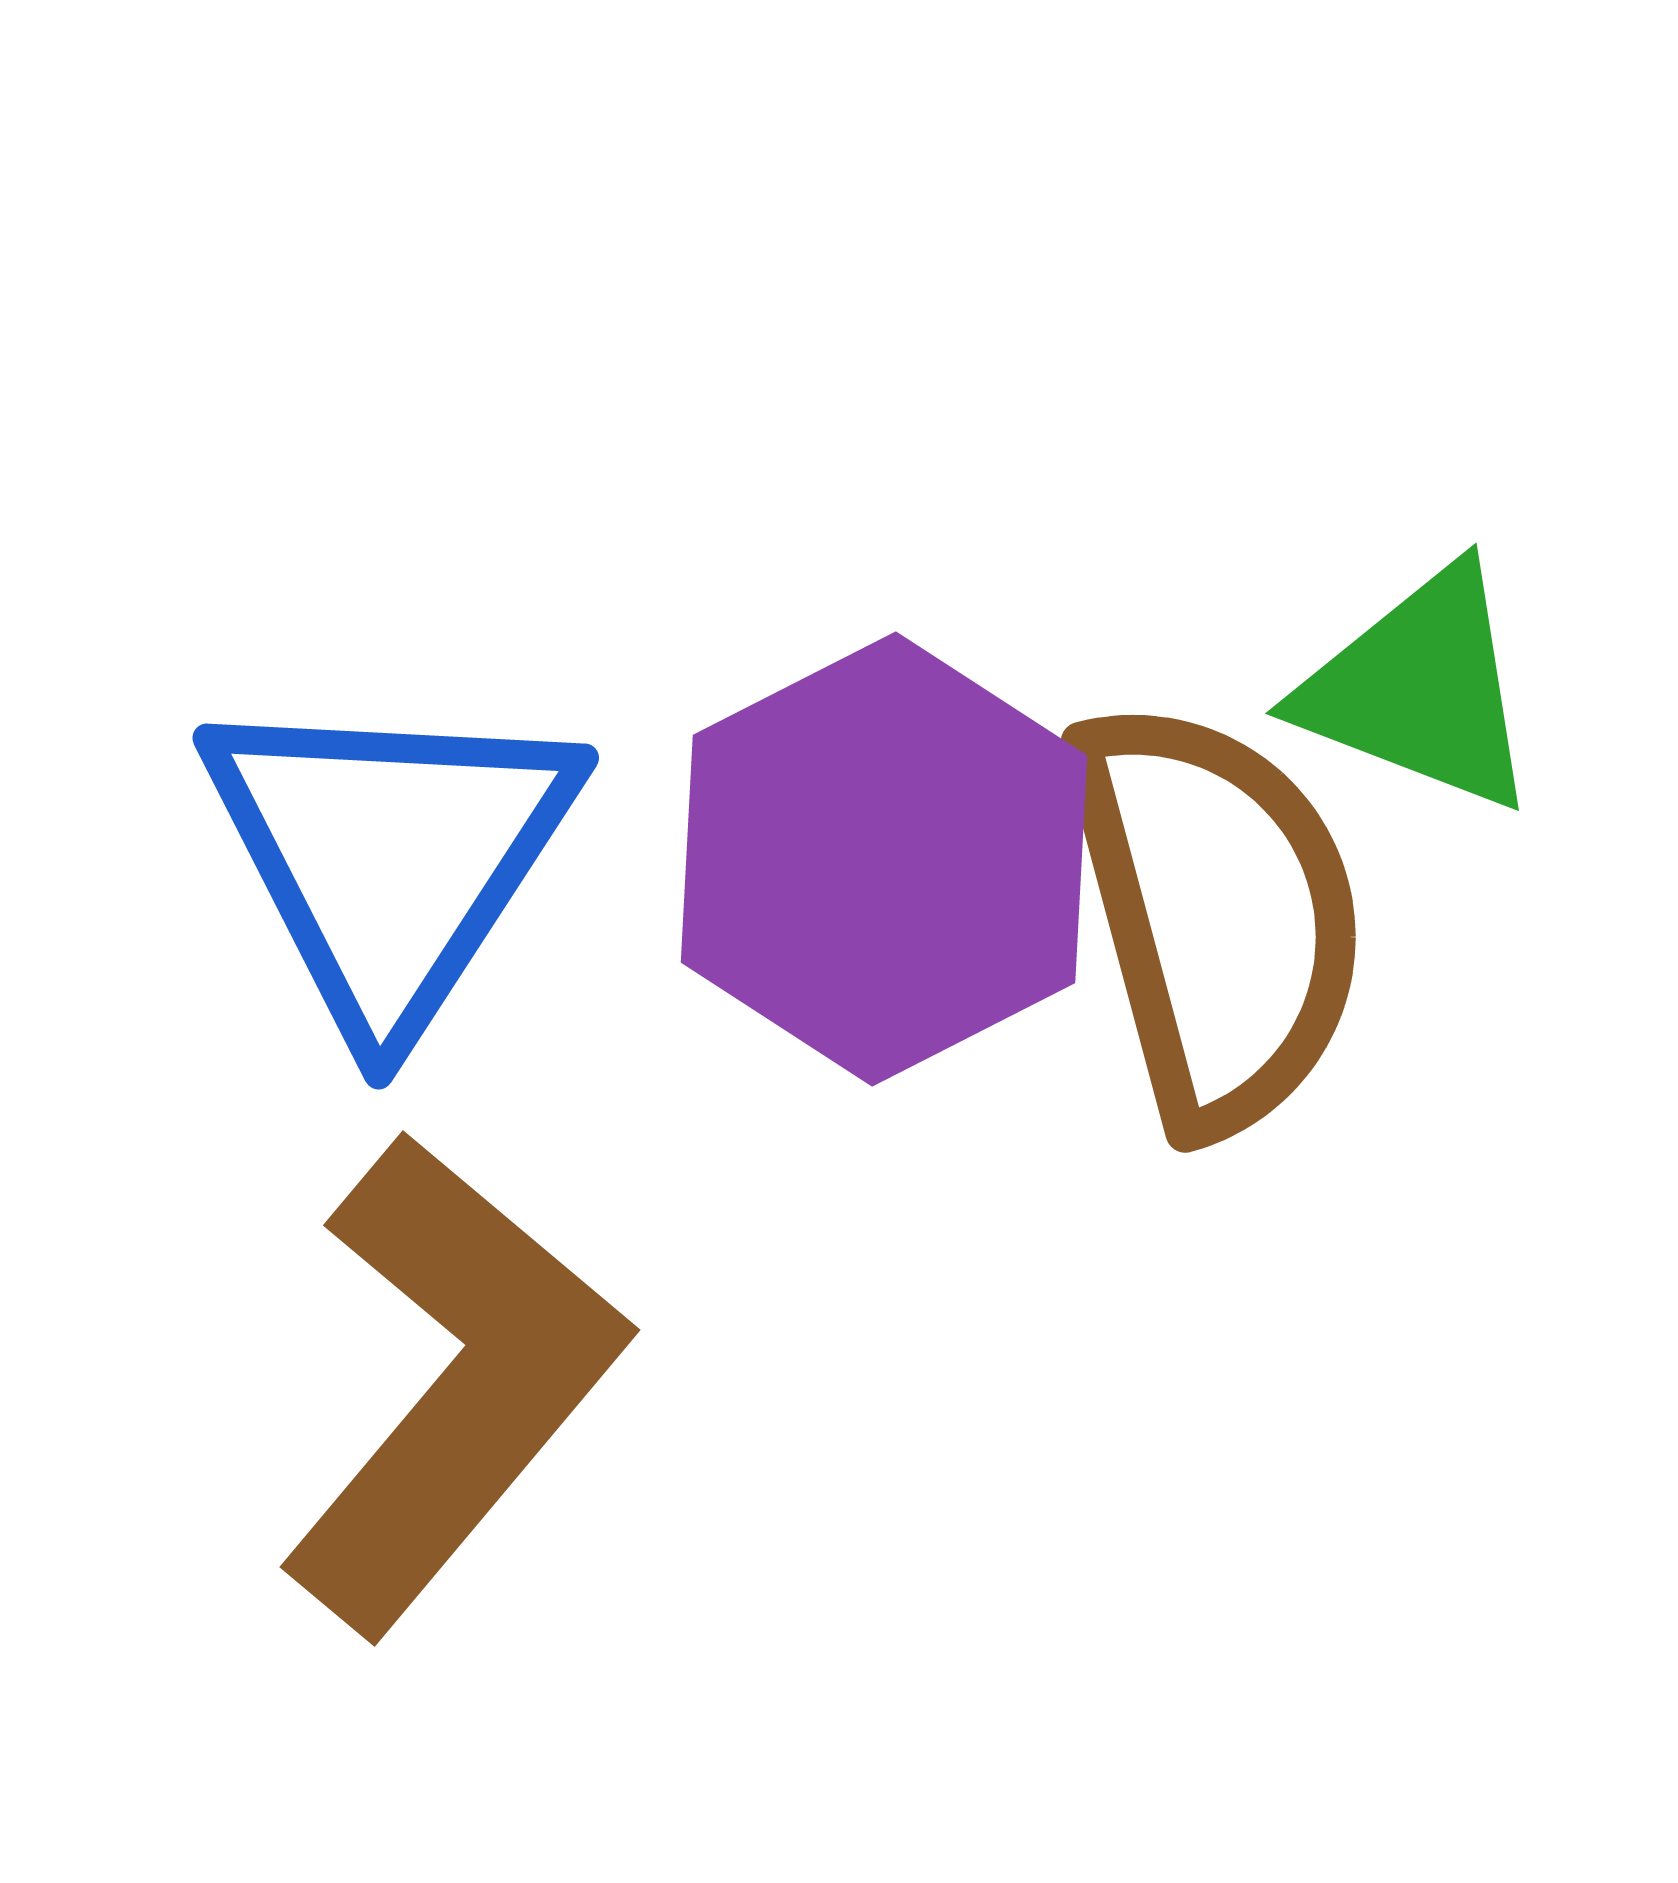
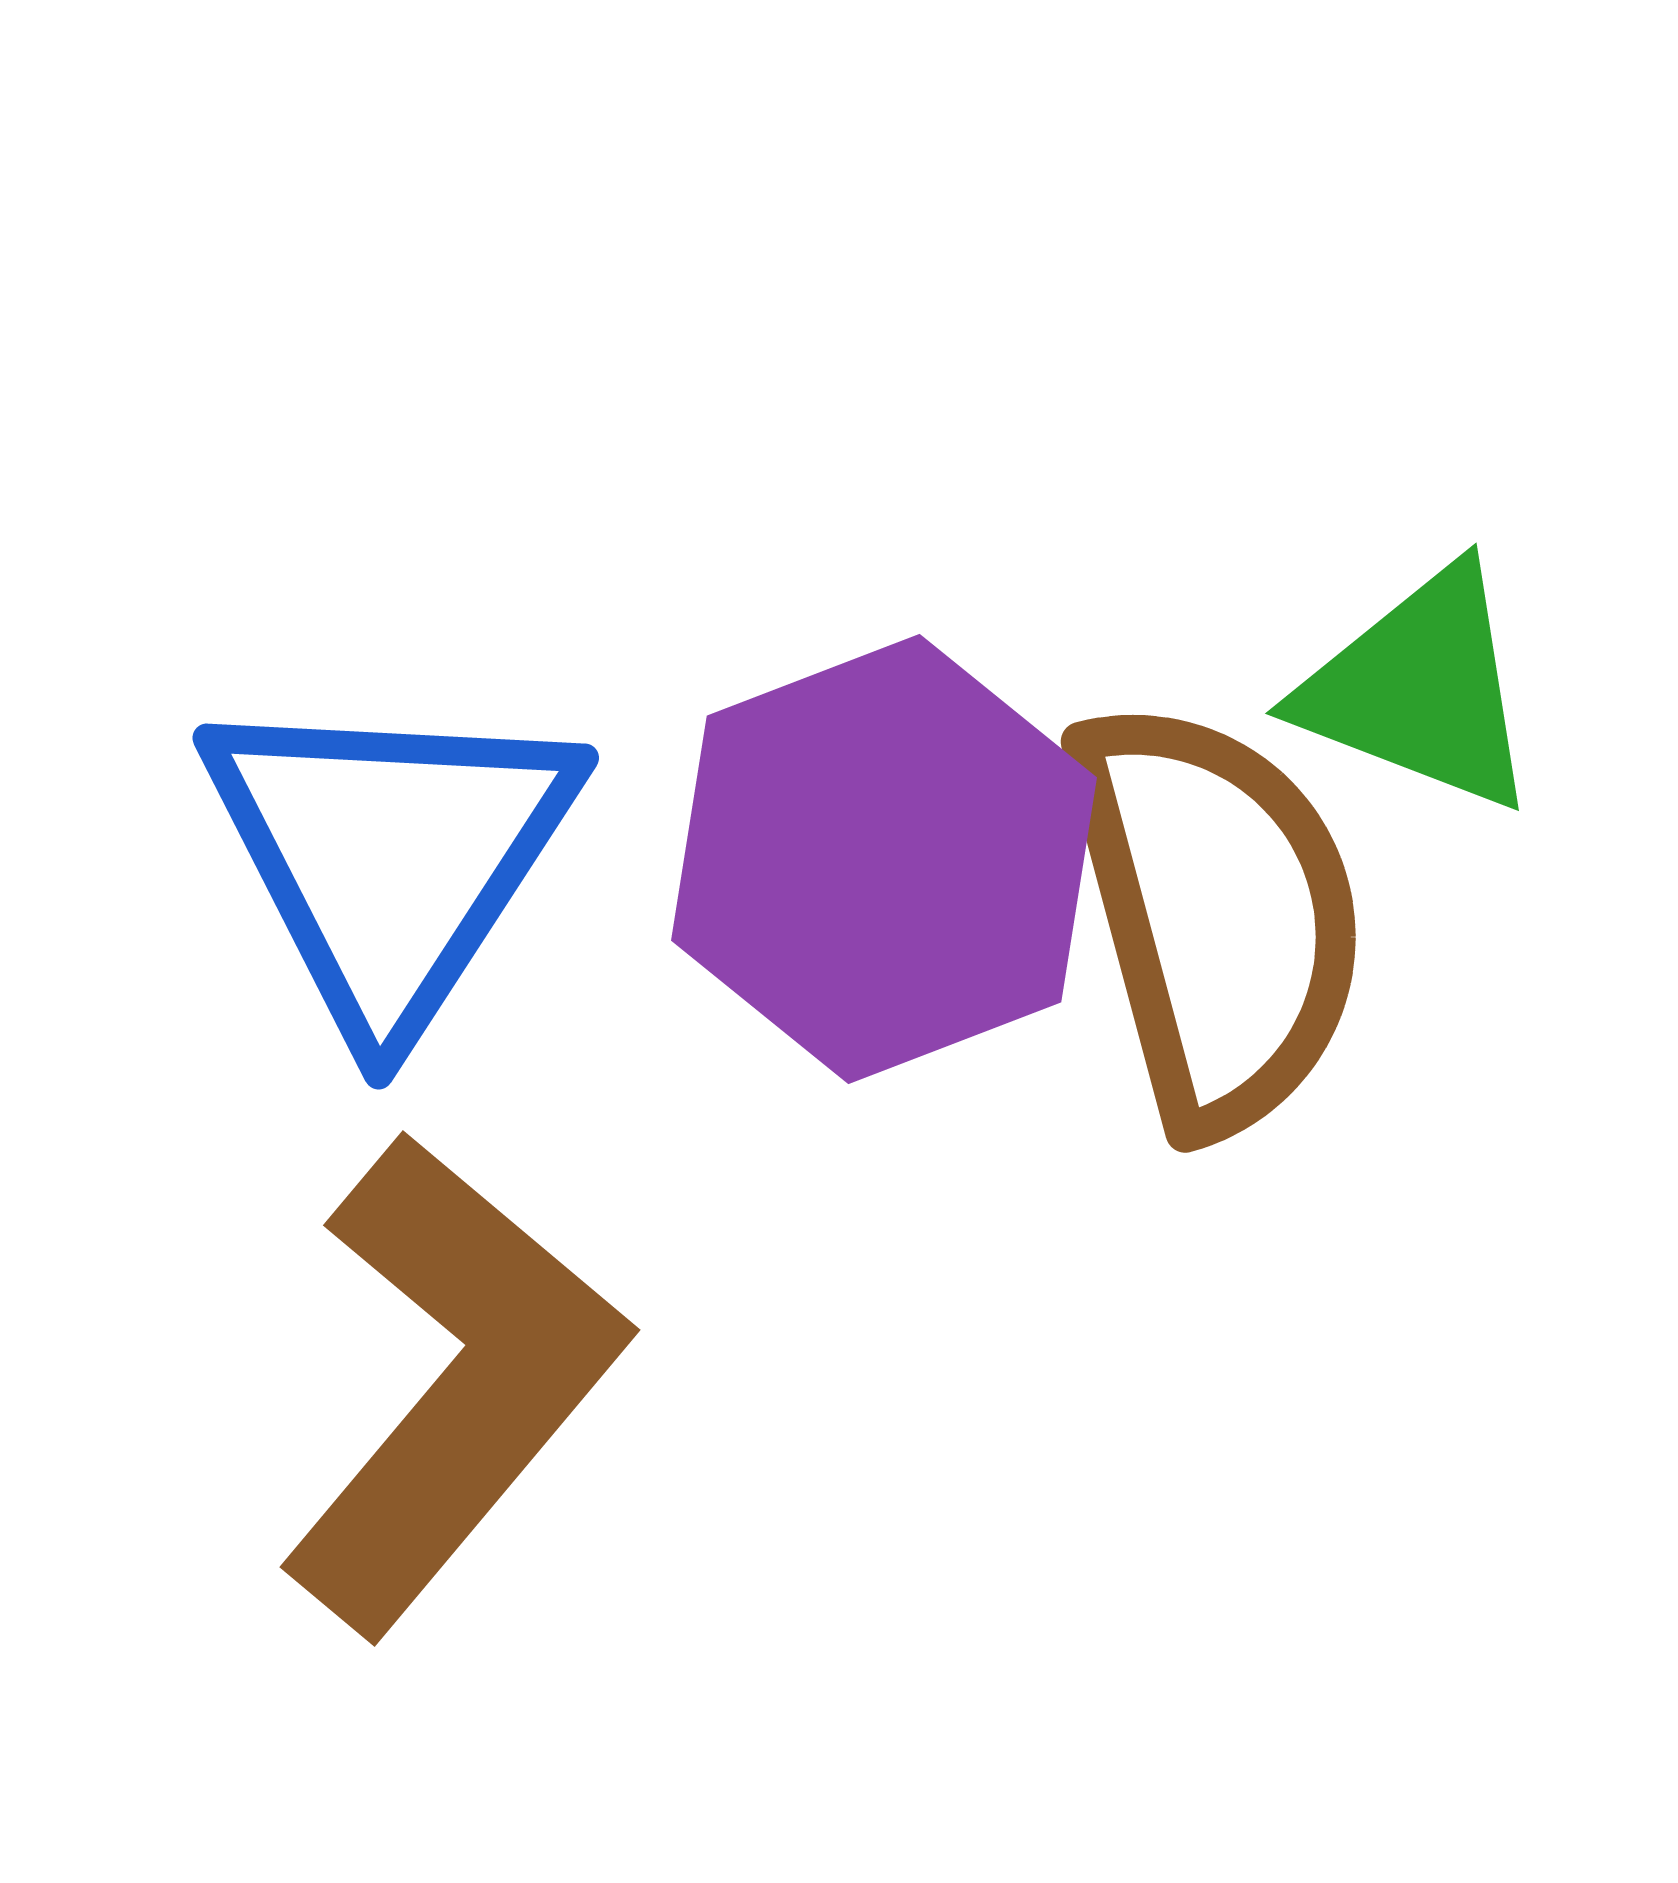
purple hexagon: rotated 6 degrees clockwise
